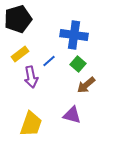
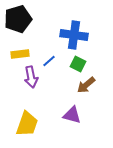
yellow rectangle: rotated 30 degrees clockwise
green square: rotated 14 degrees counterclockwise
yellow trapezoid: moved 4 px left
